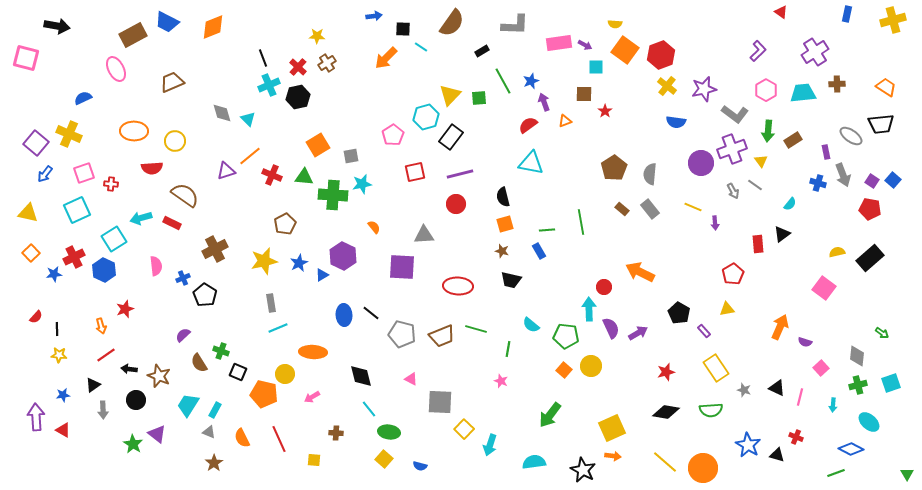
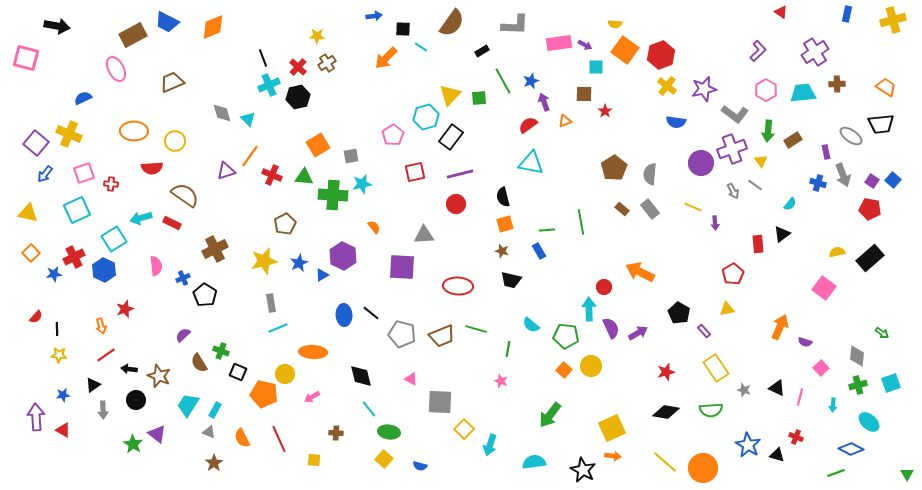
orange line at (250, 156): rotated 15 degrees counterclockwise
